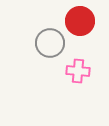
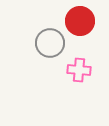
pink cross: moved 1 px right, 1 px up
